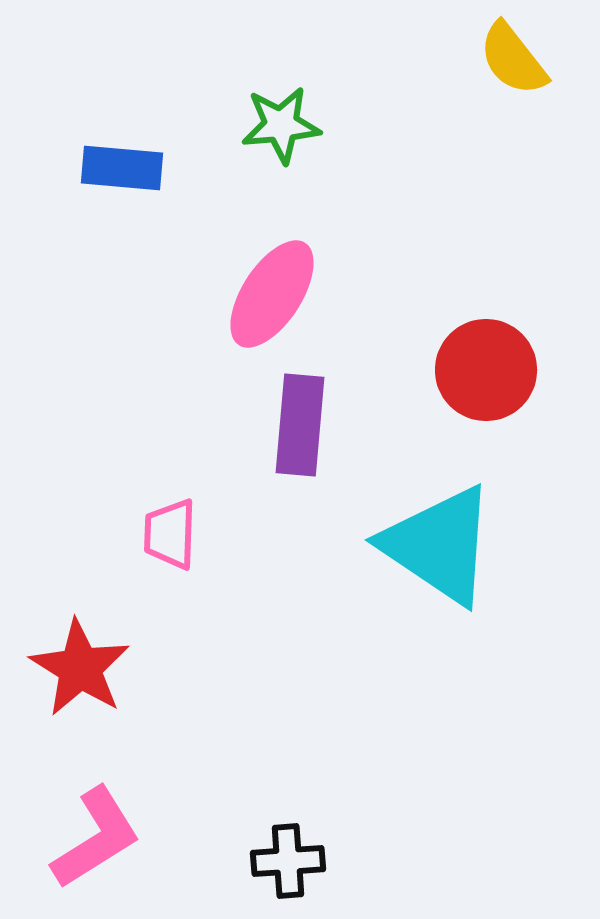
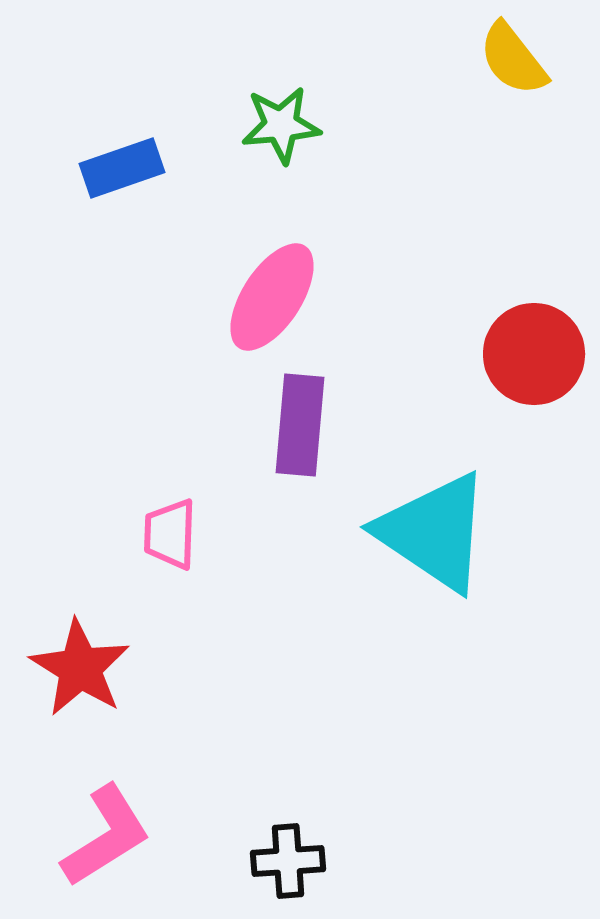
blue rectangle: rotated 24 degrees counterclockwise
pink ellipse: moved 3 px down
red circle: moved 48 px right, 16 px up
cyan triangle: moved 5 px left, 13 px up
pink L-shape: moved 10 px right, 2 px up
